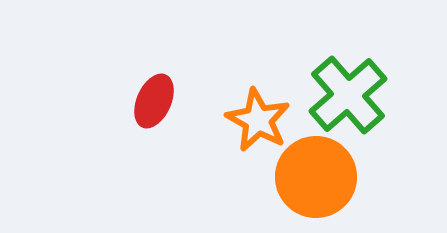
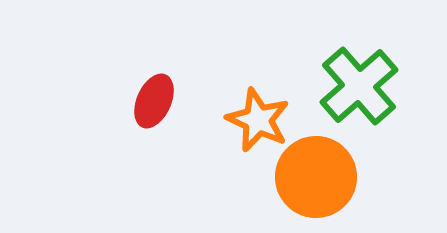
green cross: moved 11 px right, 9 px up
orange star: rotated 4 degrees counterclockwise
